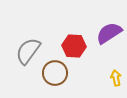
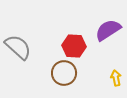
purple semicircle: moved 1 px left, 3 px up
gray semicircle: moved 10 px left, 4 px up; rotated 96 degrees clockwise
brown circle: moved 9 px right
